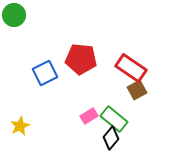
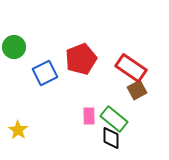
green circle: moved 32 px down
red pentagon: rotated 28 degrees counterclockwise
pink rectangle: rotated 60 degrees counterclockwise
yellow star: moved 2 px left, 4 px down; rotated 12 degrees counterclockwise
black diamond: rotated 40 degrees counterclockwise
